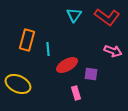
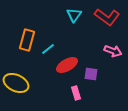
cyan line: rotated 56 degrees clockwise
yellow ellipse: moved 2 px left, 1 px up
